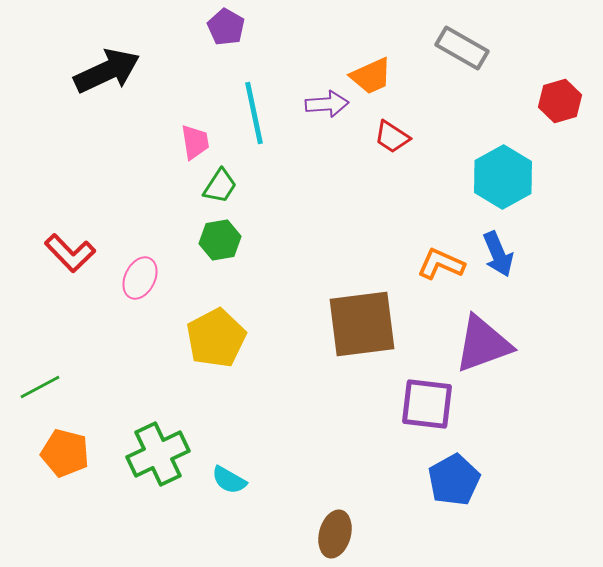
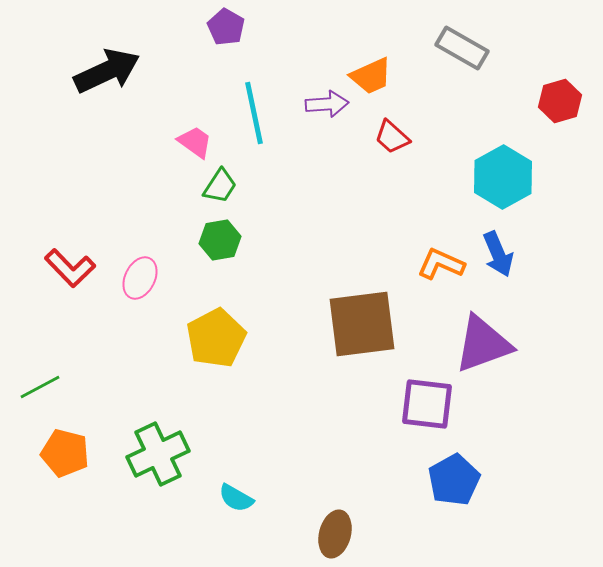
red trapezoid: rotated 9 degrees clockwise
pink trapezoid: rotated 45 degrees counterclockwise
red L-shape: moved 15 px down
cyan semicircle: moved 7 px right, 18 px down
